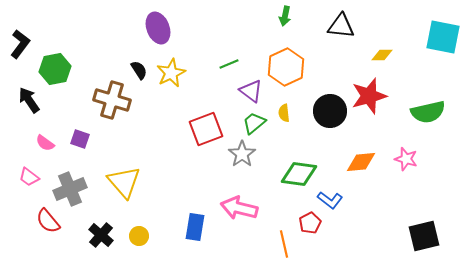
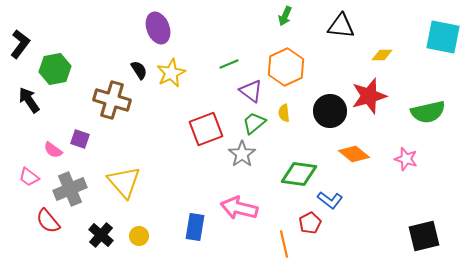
green arrow: rotated 12 degrees clockwise
pink semicircle: moved 8 px right, 7 px down
orange diamond: moved 7 px left, 8 px up; rotated 44 degrees clockwise
